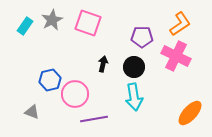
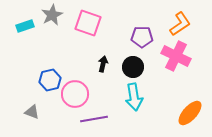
gray star: moved 5 px up
cyan rectangle: rotated 36 degrees clockwise
black circle: moved 1 px left
